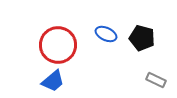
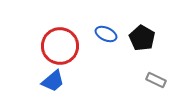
black pentagon: rotated 15 degrees clockwise
red circle: moved 2 px right, 1 px down
